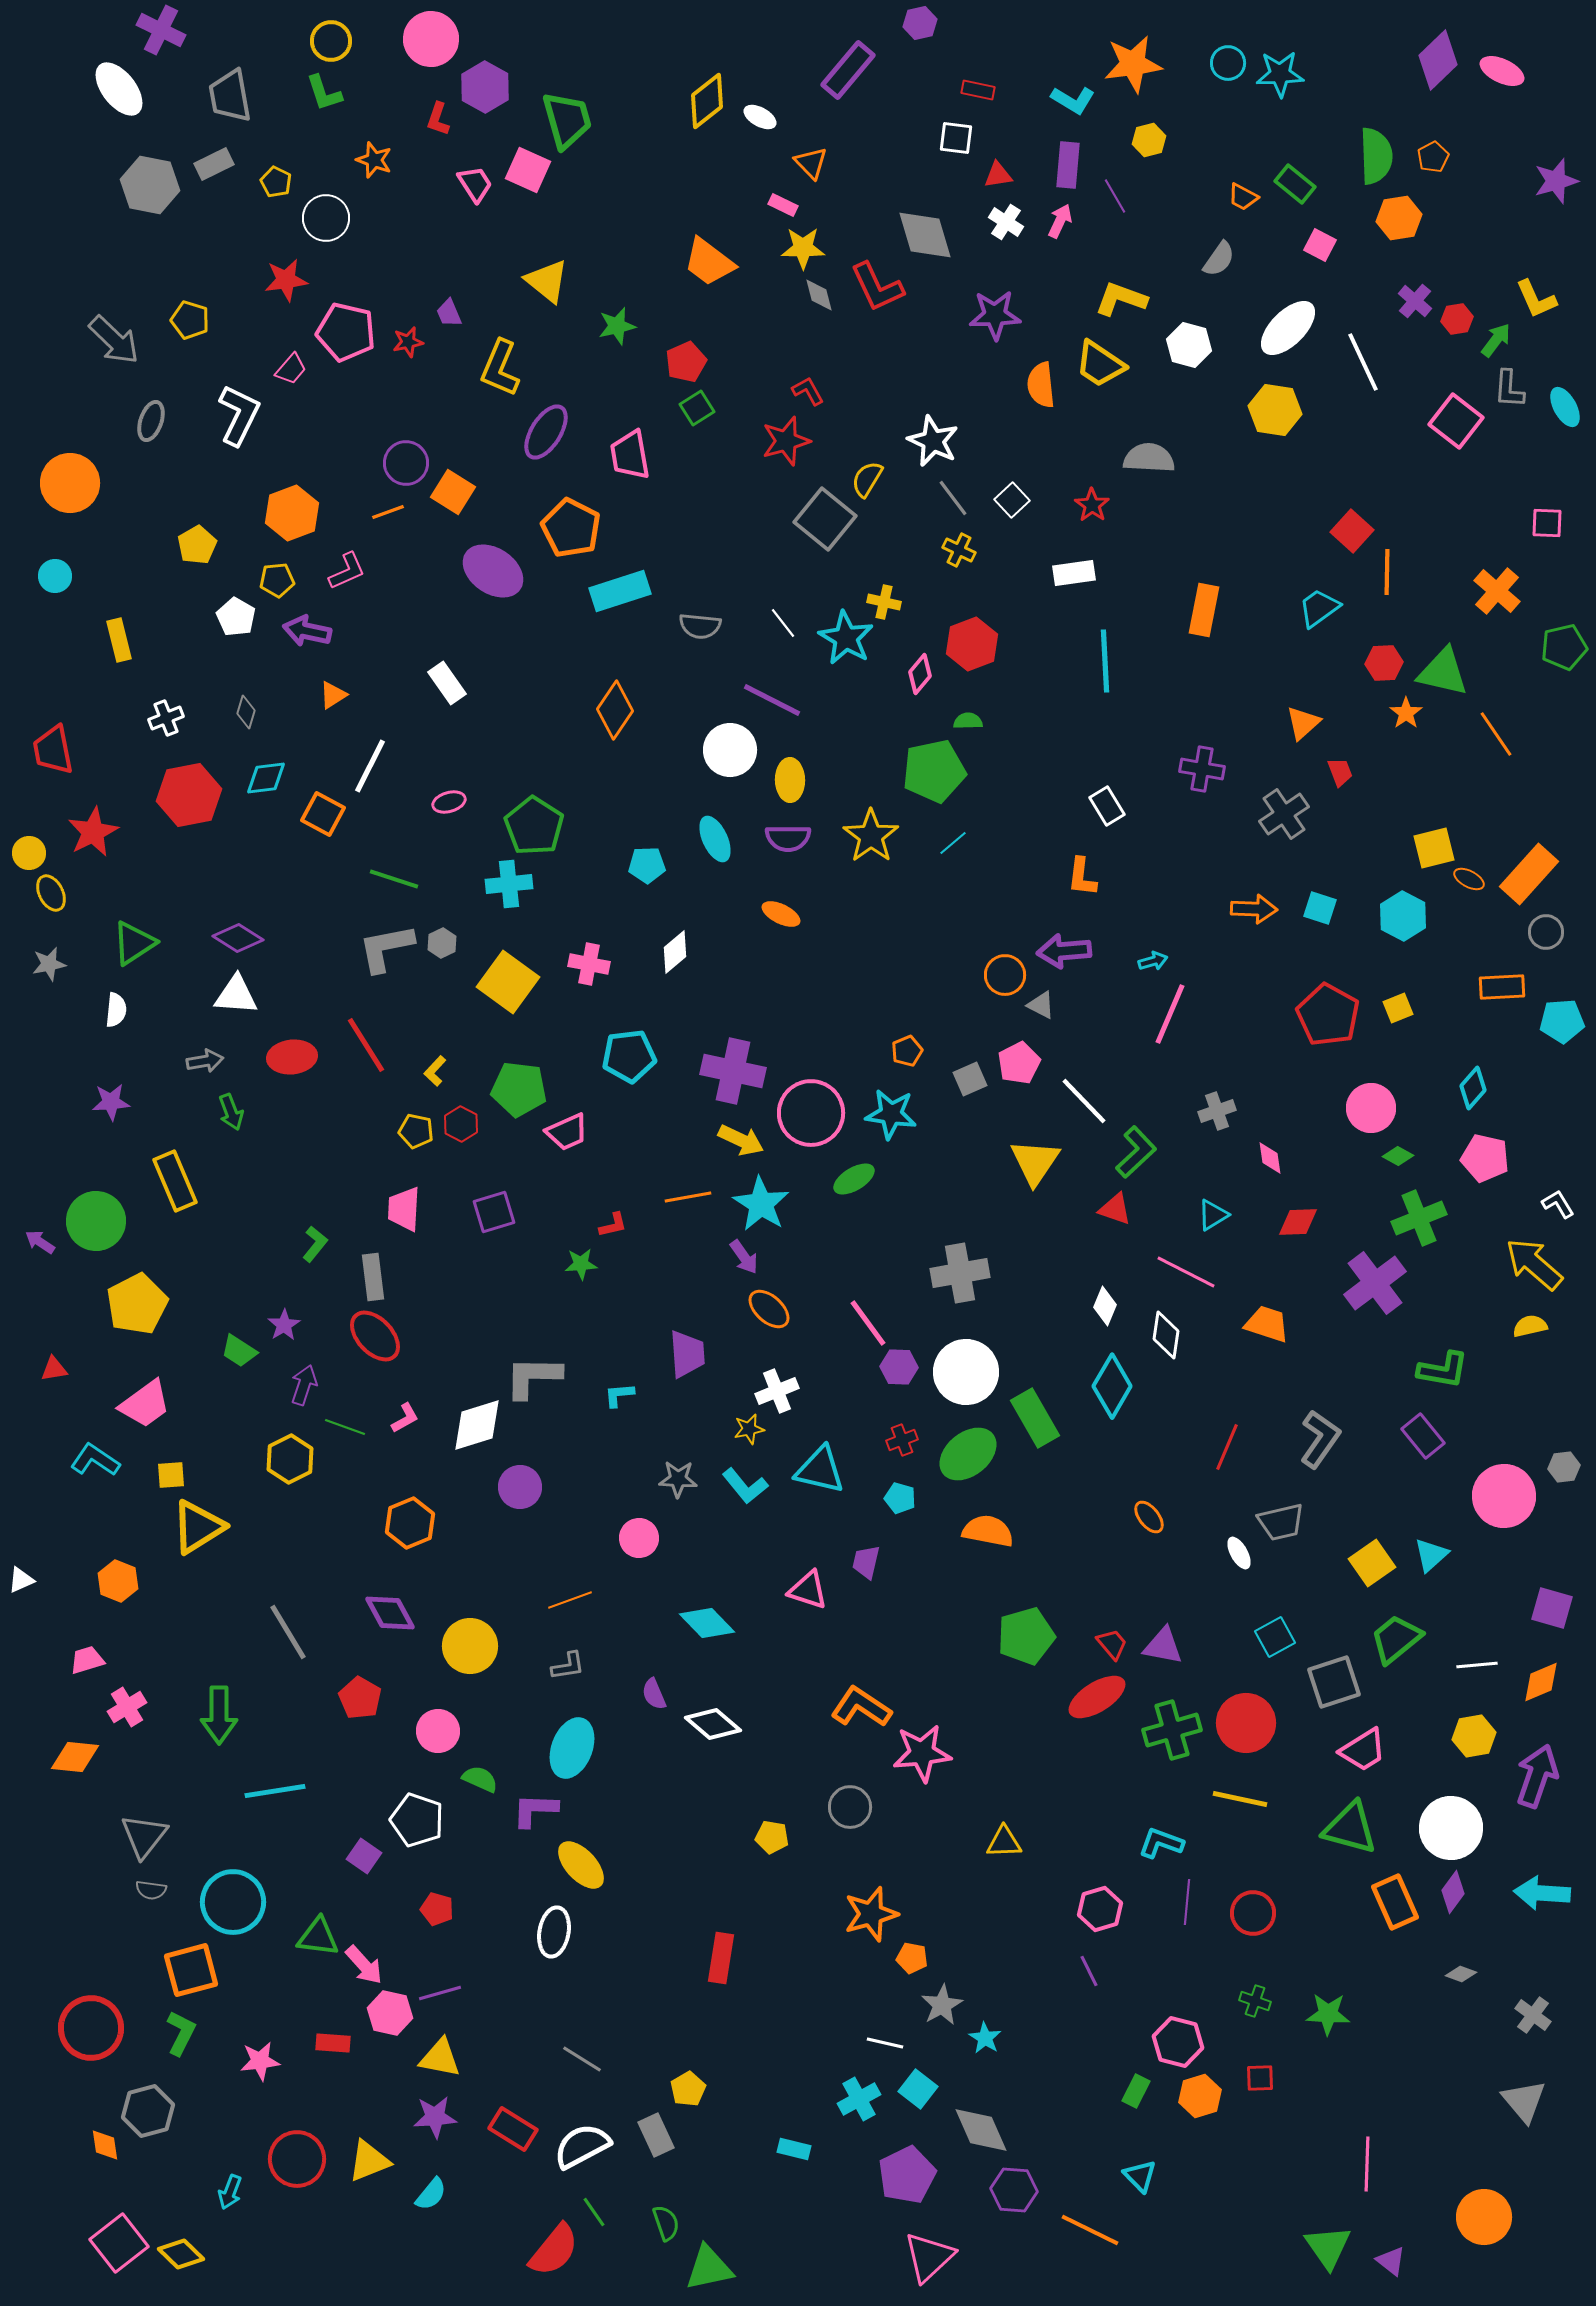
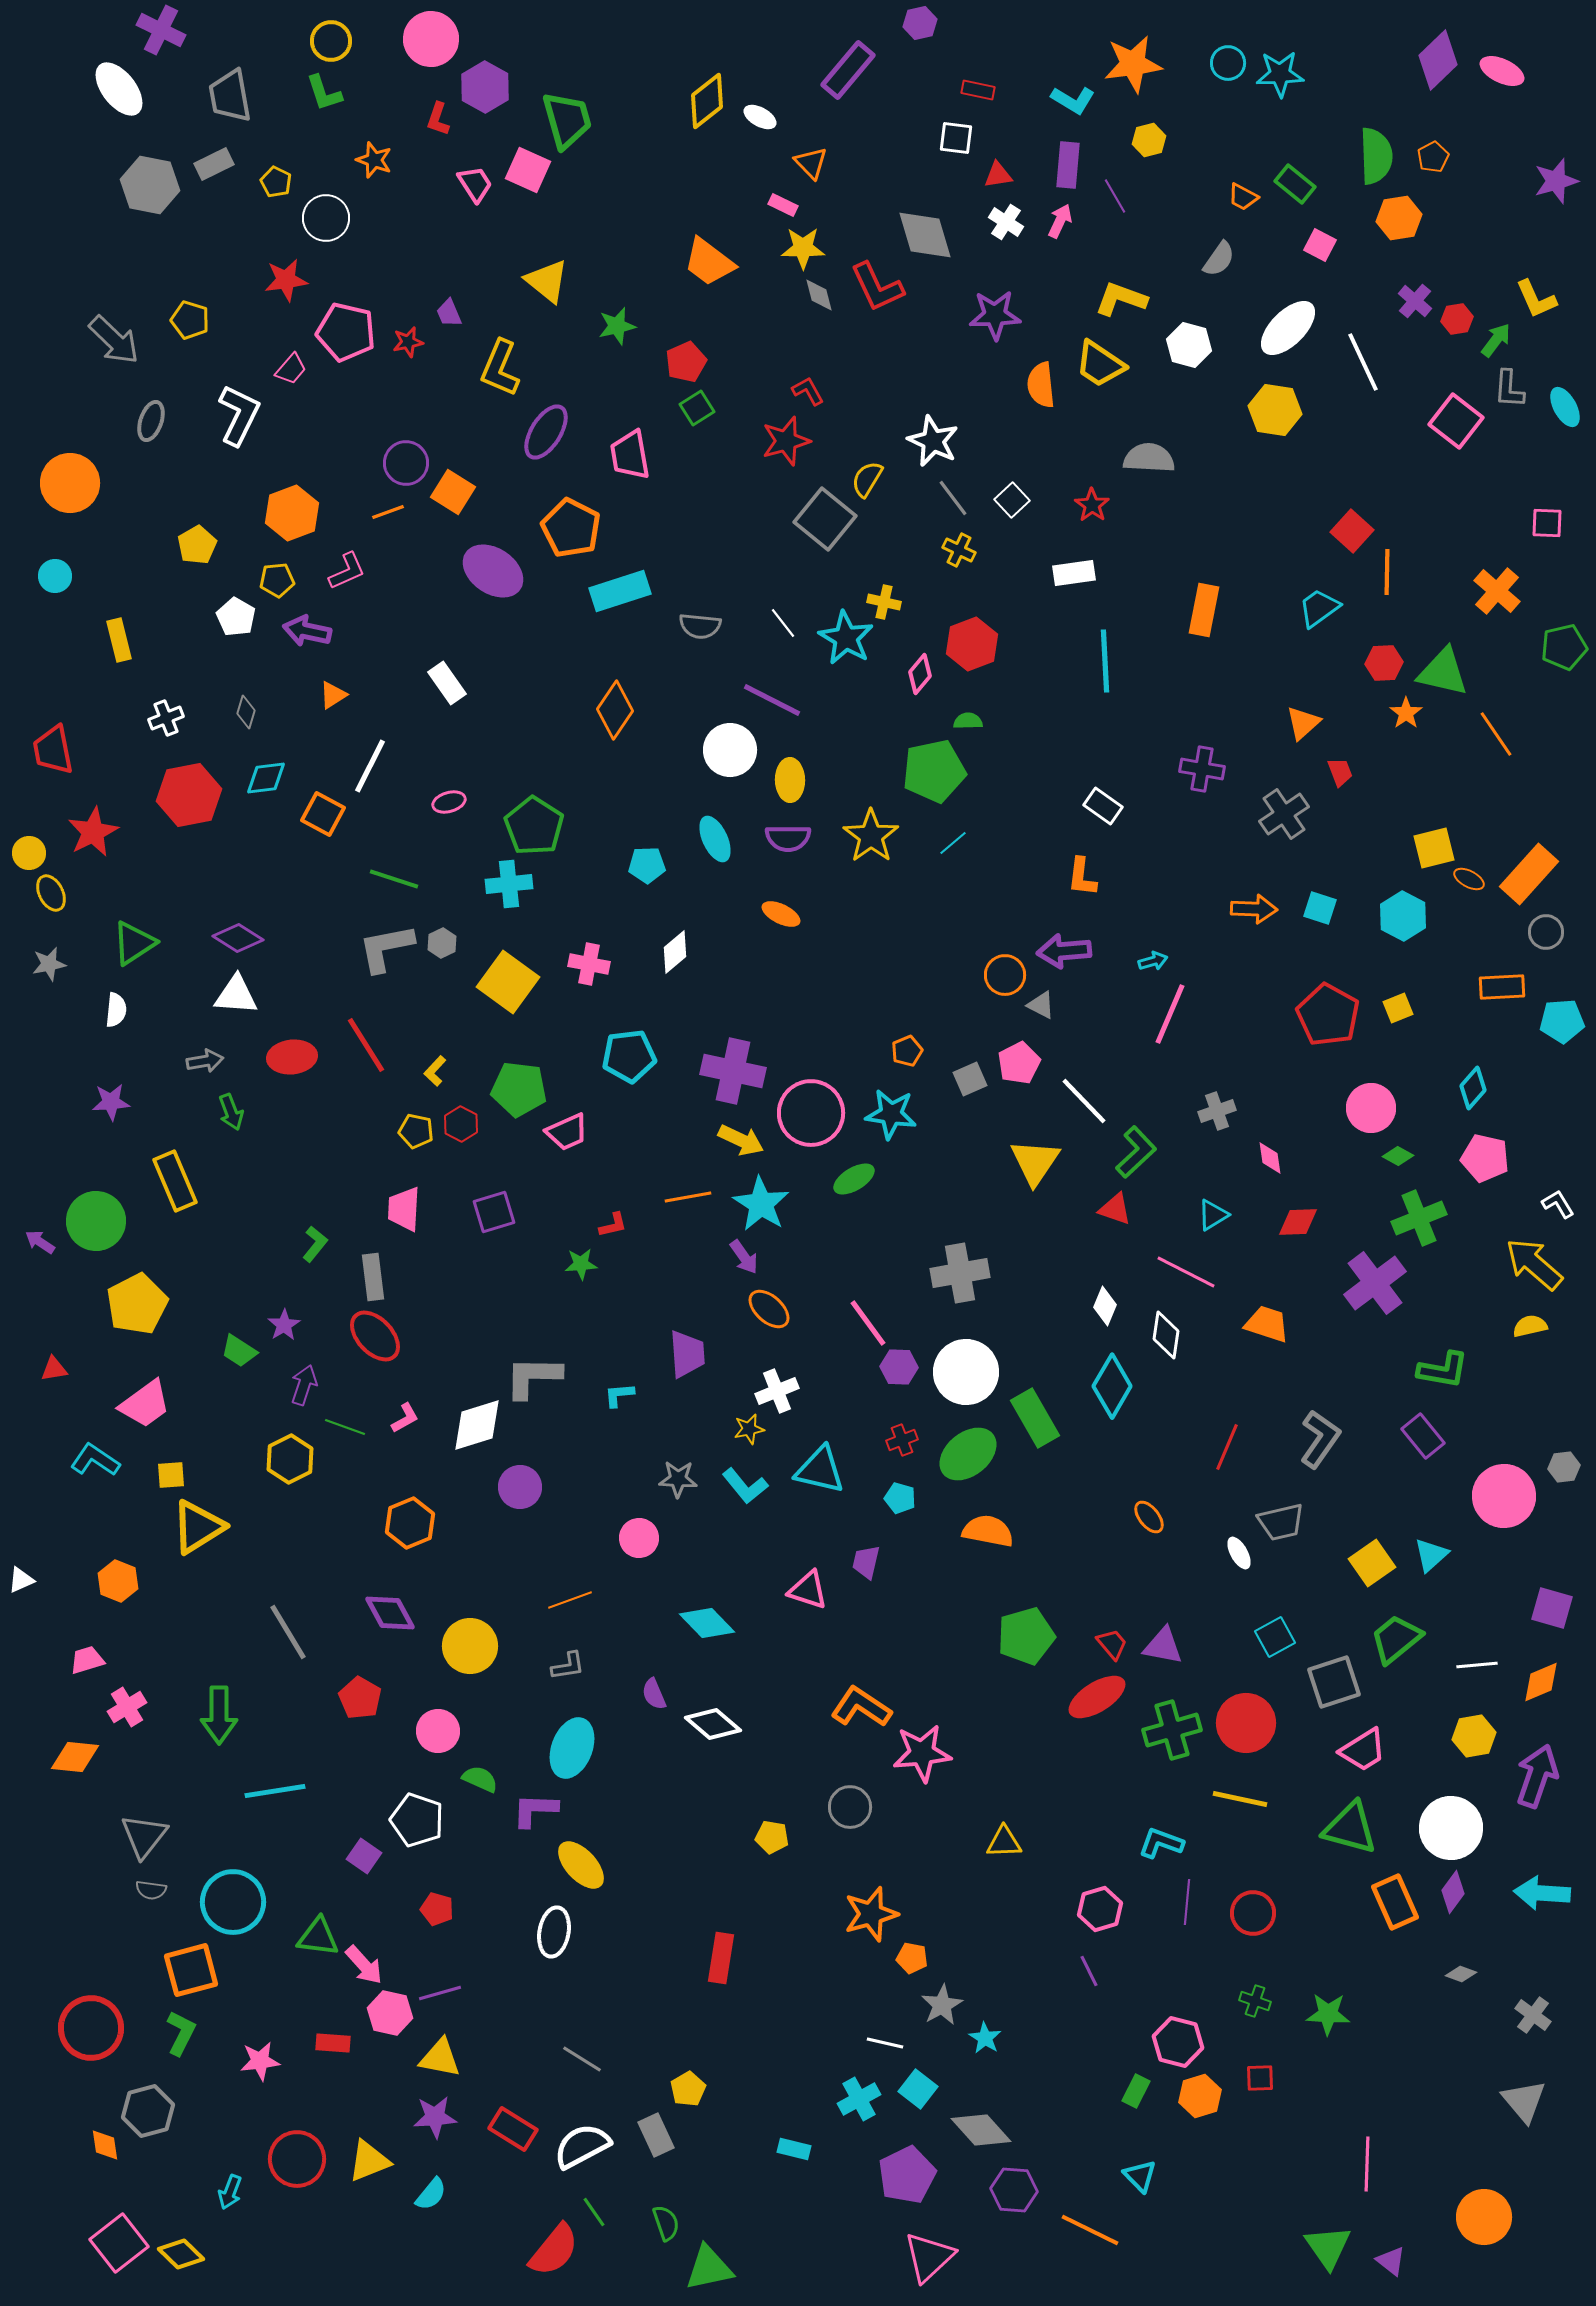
white rectangle at (1107, 806): moved 4 px left; rotated 24 degrees counterclockwise
gray diamond at (981, 2130): rotated 18 degrees counterclockwise
